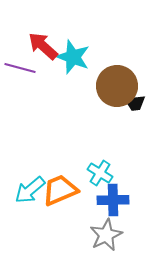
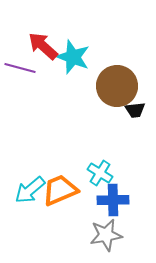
black trapezoid: moved 7 px down
gray star: rotated 16 degrees clockwise
